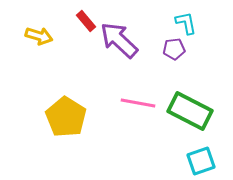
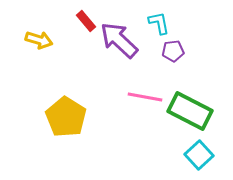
cyan L-shape: moved 27 px left
yellow arrow: moved 4 px down
purple pentagon: moved 1 px left, 2 px down
pink line: moved 7 px right, 6 px up
cyan square: moved 2 px left, 6 px up; rotated 24 degrees counterclockwise
